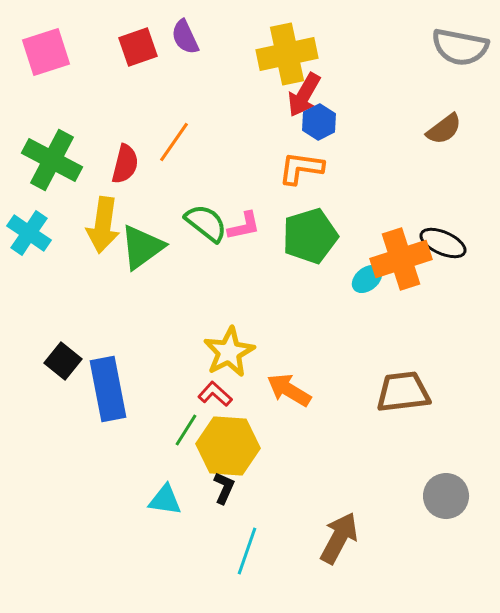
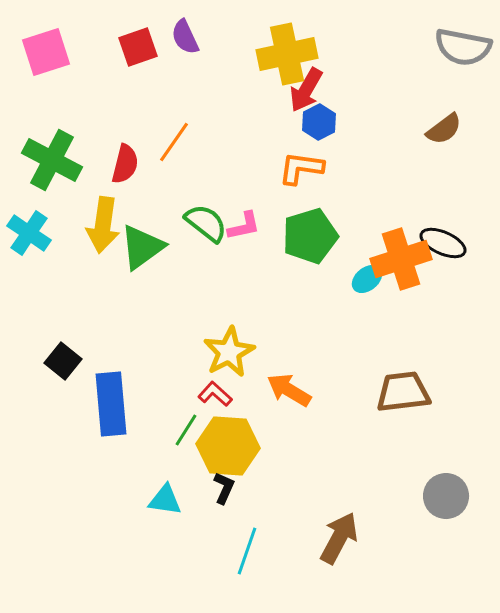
gray semicircle: moved 3 px right
red arrow: moved 2 px right, 5 px up
blue rectangle: moved 3 px right, 15 px down; rotated 6 degrees clockwise
